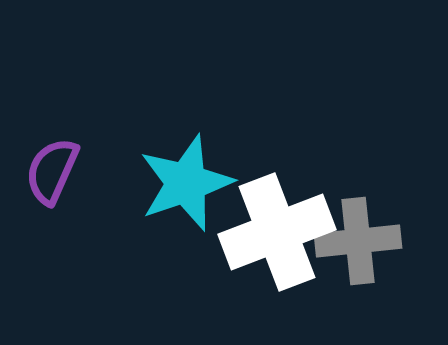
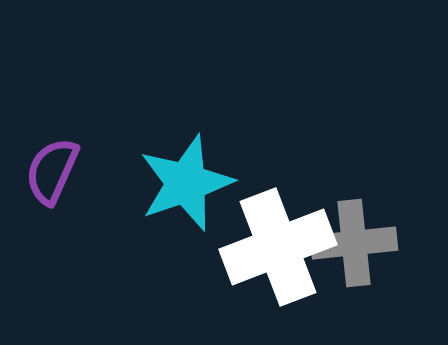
white cross: moved 1 px right, 15 px down
gray cross: moved 4 px left, 2 px down
